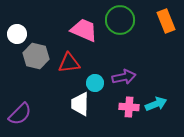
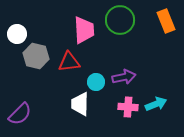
pink trapezoid: rotated 64 degrees clockwise
red triangle: moved 1 px up
cyan circle: moved 1 px right, 1 px up
pink cross: moved 1 px left
